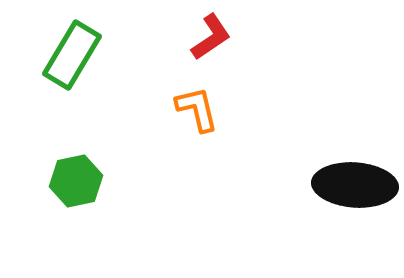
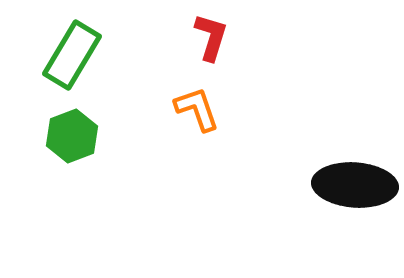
red L-shape: rotated 39 degrees counterclockwise
orange L-shape: rotated 6 degrees counterclockwise
green hexagon: moved 4 px left, 45 px up; rotated 9 degrees counterclockwise
